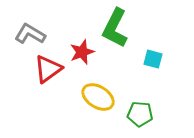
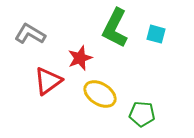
red star: moved 2 px left, 6 px down
cyan square: moved 3 px right, 25 px up
red triangle: moved 12 px down
yellow ellipse: moved 2 px right, 3 px up
green pentagon: moved 2 px right
